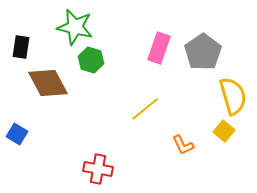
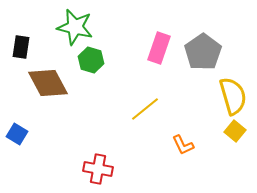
yellow square: moved 11 px right
